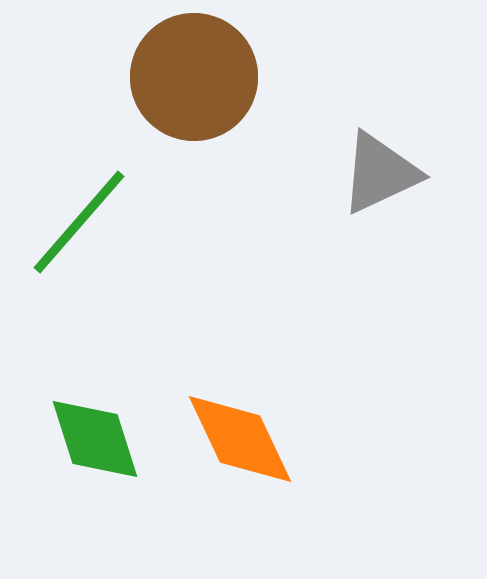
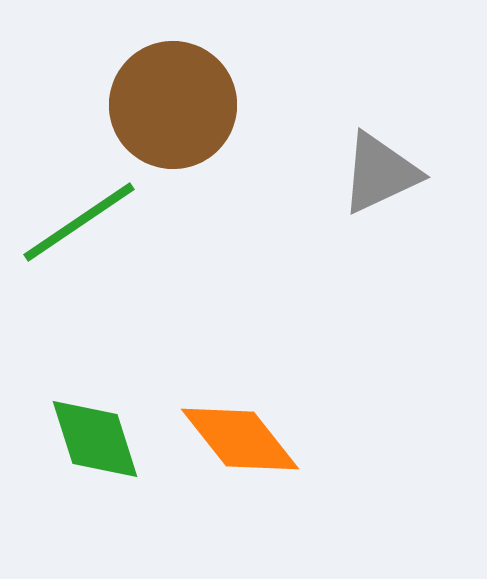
brown circle: moved 21 px left, 28 px down
green line: rotated 15 degrees clockwise
orange diamond: rotated 13 degrees counterclockwise
